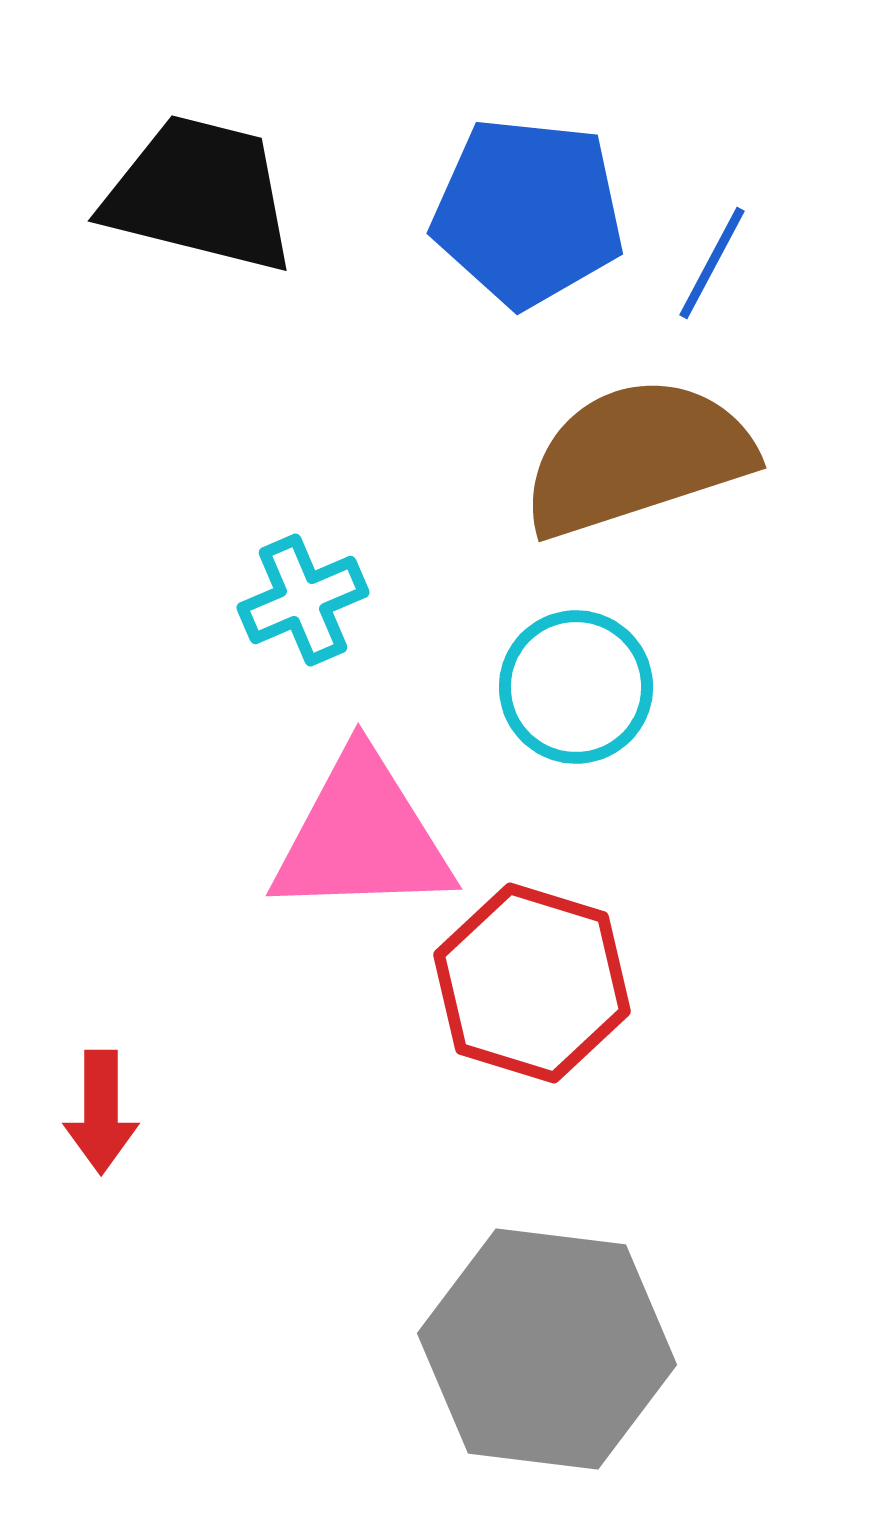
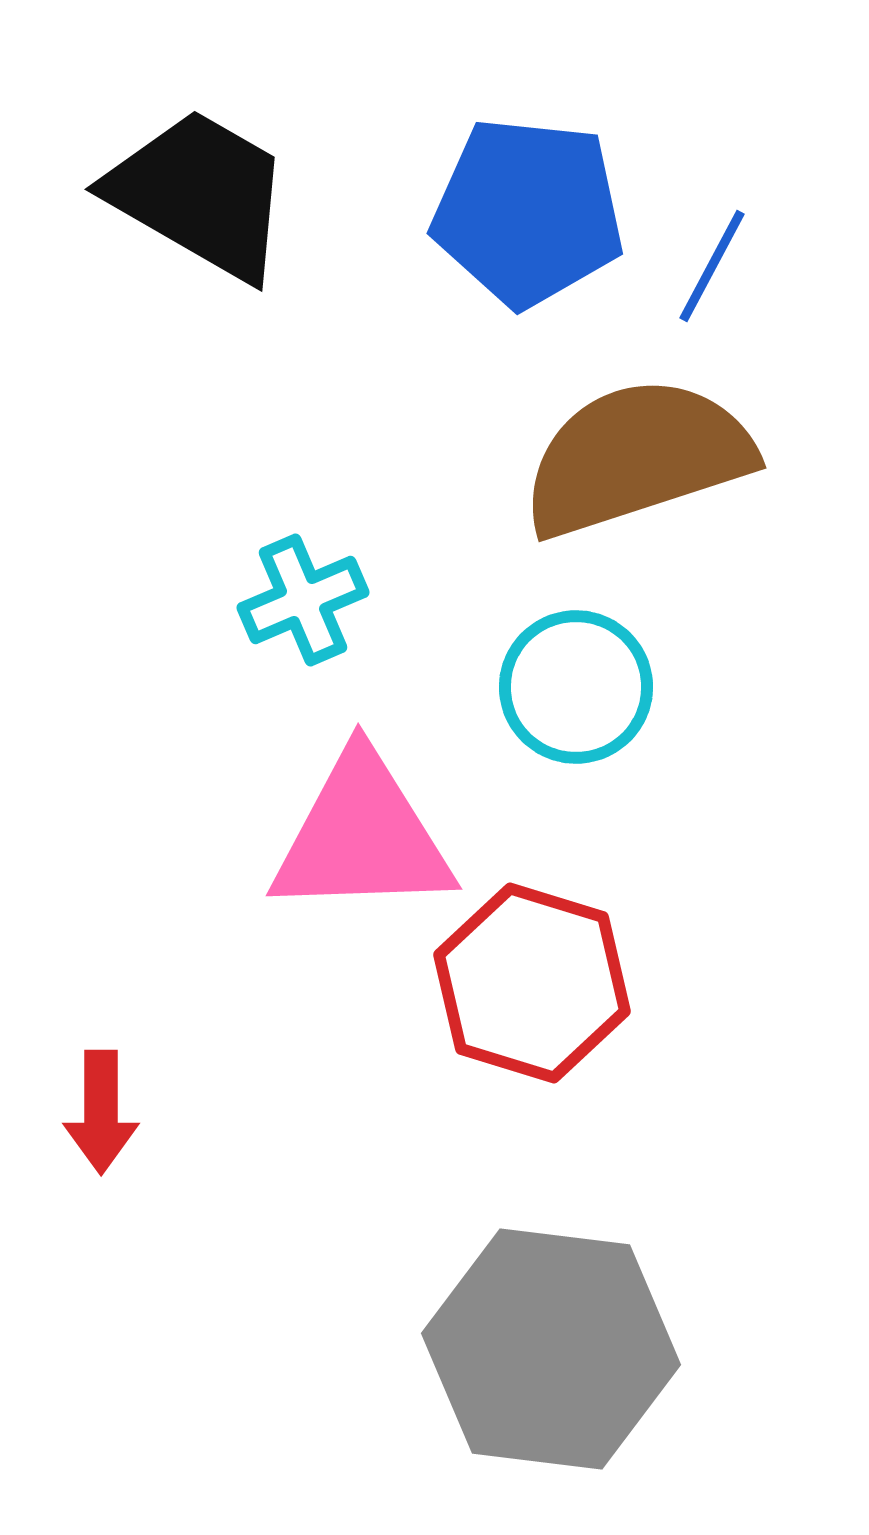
black trapezoid: rotated 16 degrees clockwise
blue line: moved 3 px down
gray hexagon: moved 4 px right
